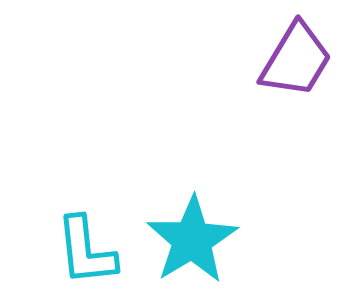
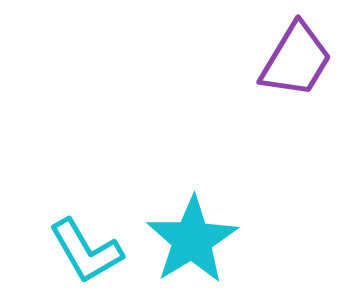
cyan L-shape: rotated 24 degrees counterclockwise
